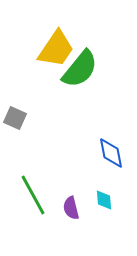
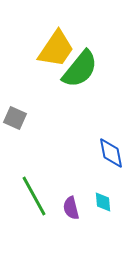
green line: moved 1 px right, 1 px down
cyan diamond: moved 1 px left, 2 px down
